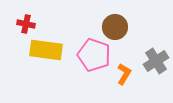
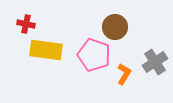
gray cross: moved 1 px left, 1 px down
